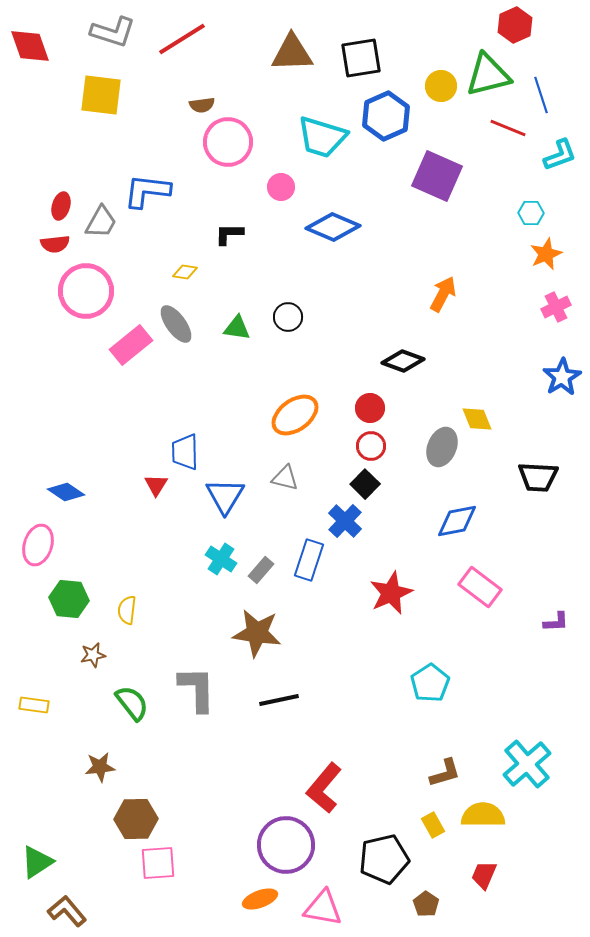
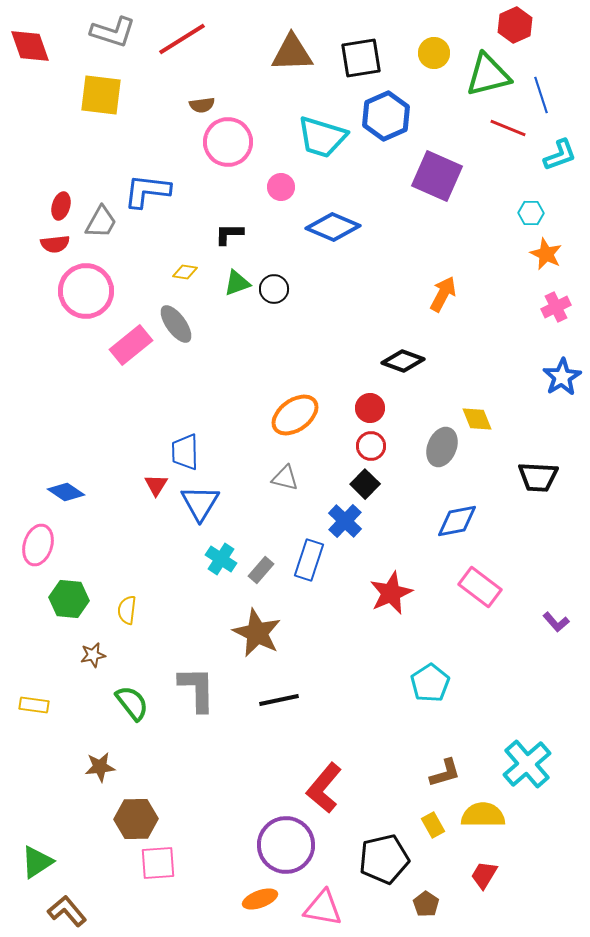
yellow circle at (441, 86): moved 7 px left, 33 px up
orange star at (546, 254): rotated 24 degrees counterclockwise
black circle at (288, 317): moved 14 px left, 28 px up
green triangle at (237, 328): moved 45 px up; rotated 28 degrees counterclockwise
blue triangle at (225, 496): moved 25 px left, 7 px down
purple L-shape at (556, 622): rotated 52 degrees clockwise
brown star at (257, 633): rotated 18 degrees clockwise
red trapezoid at (484, 875): rotated 8 degrees clockwise
